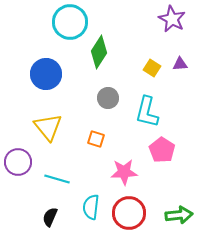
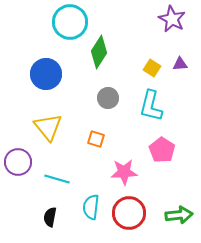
cyan L-shape: moved 4 px right, 6 px up
black semicircle: rotated 12 degrees counterclockwise
